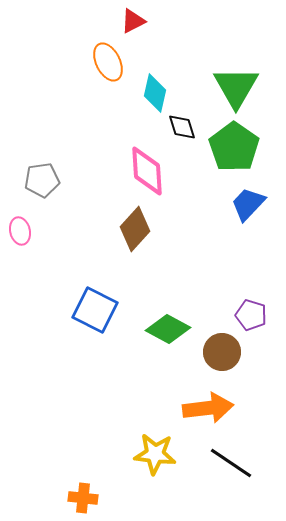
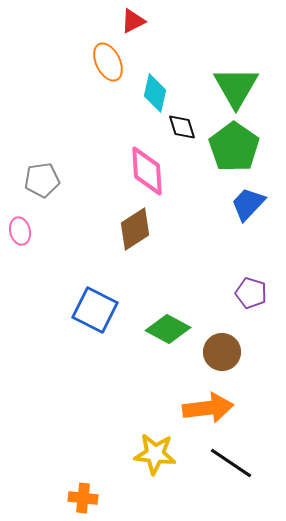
brown diamond: rotated 15 degrees clockwise
purple pentagon: moved 22 px up
